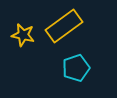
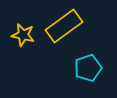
cyan pentagon: moved 12 px right
